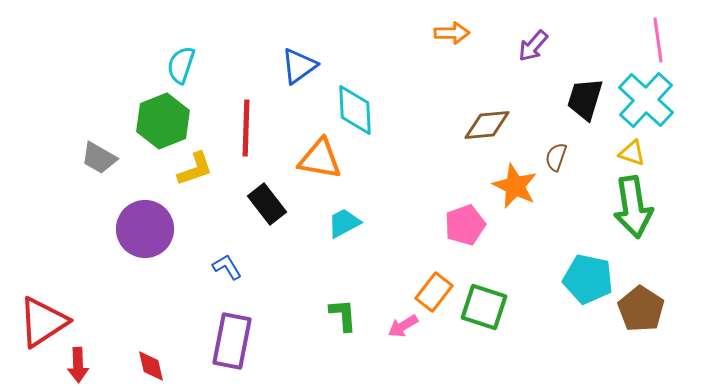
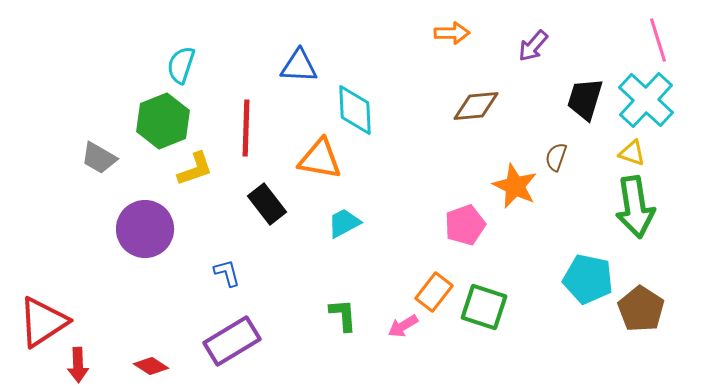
pink line: rotated 9 degrees counterclockwise
blue triangle: rotated 39 degrees clockwise
brown diamond: moved 11 px left, 19 px up
green arrow: moved 2 px right
blue L-shape: moved 6 px down; rotated 16 degrees clockwise
purple rectangle: rotated 48 degrees clockwise
red diamond: rotated 44 degrees counterclockwise
